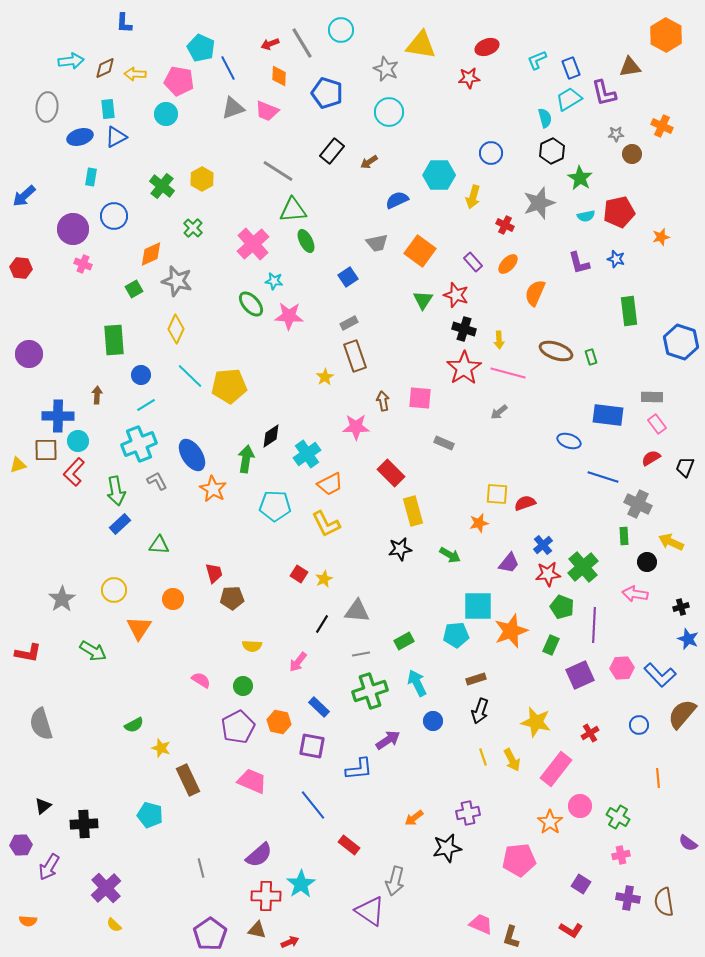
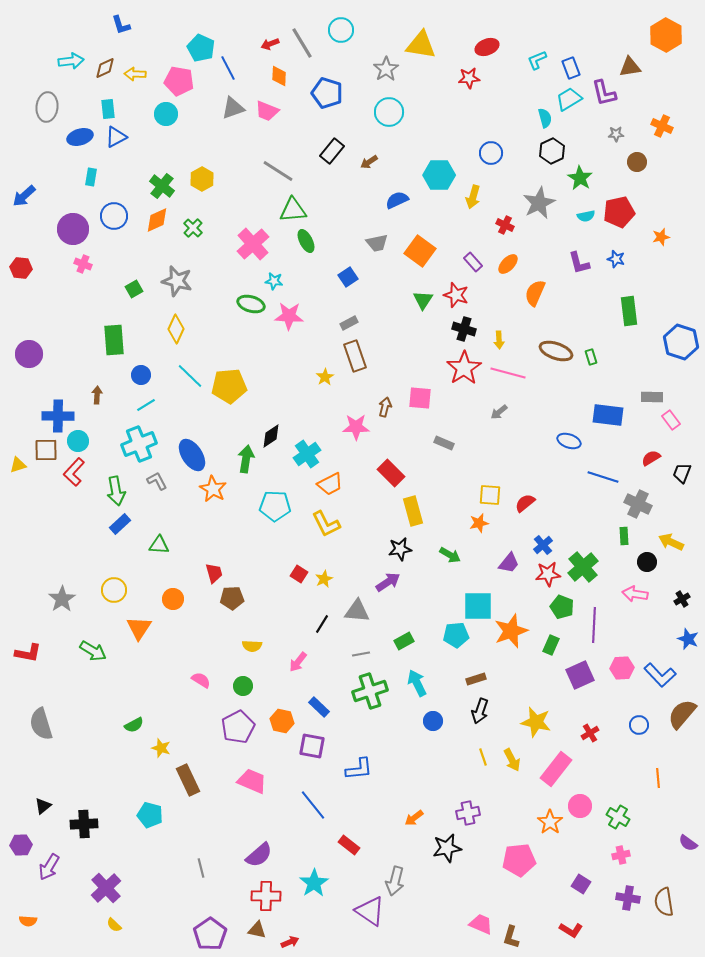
blue L-shape at (124, 23): moved 3 px left, 2 px down; rotated 20 degrees counterclockwise
gray star at (386, 69): rotated 15 degrees clockwise
brown circle at (632, 154): moved 5 px right, 8 px down
gray star at (539, 203): rotated 8 degrees counterclockwise
orange diamond at (151, 254): moved 6 px right, 34 px up
green ellipse at (251, 304): rotated 32 degrees counterclockwise
brown arrow at (383, 401): moved 2 px right, 6 px down; rotated 24 degrees clockwise
pink rectangle at (657, 424): moved 14 px right, 4 px up
black trapezoid at (685, 467): moved 3 px left, 6 px down
yellow square at (497, 494): moved 7 px left, 1 px down
red semicircle at (525, 503): rotated 20 degrees counterclockwise
black cross at (681, 607): moved 1 px right, 8 px up; rotated 14 degrees counterclockwise
orange hexagon at (279, 722): moved 3 px right, 1 px up
purple arrow at (388, 740): moved 158 px up
cyan star at (301, 884): moved 13 px right, 1 px up
